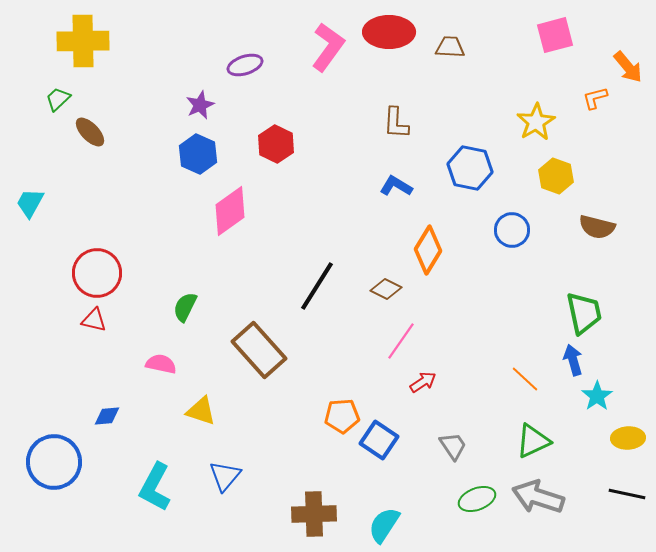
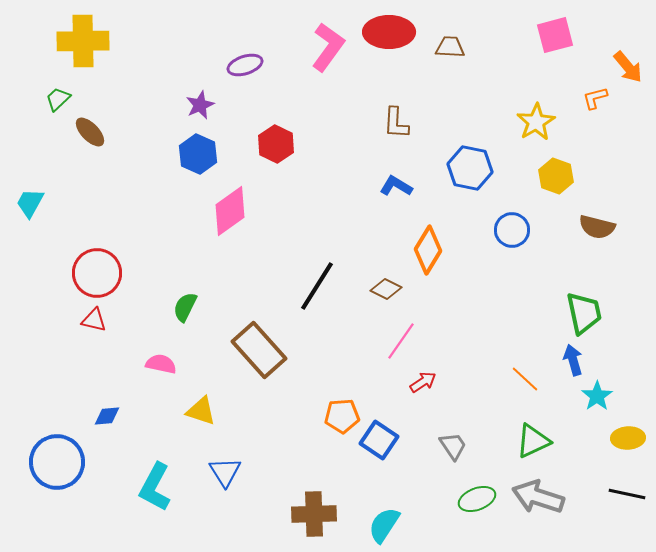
blue circle at (54, 462): moved 3 px right
blue triangle at (225, 476): moved 4 px up; rotated 12 degrees counterclockwise
